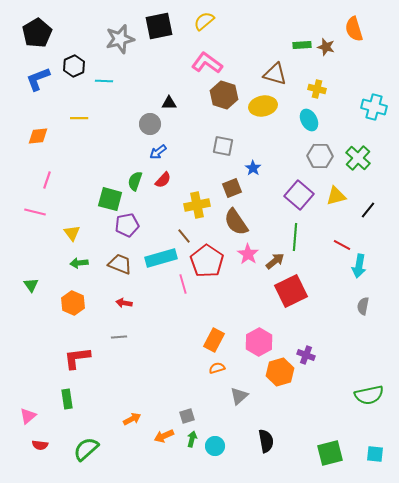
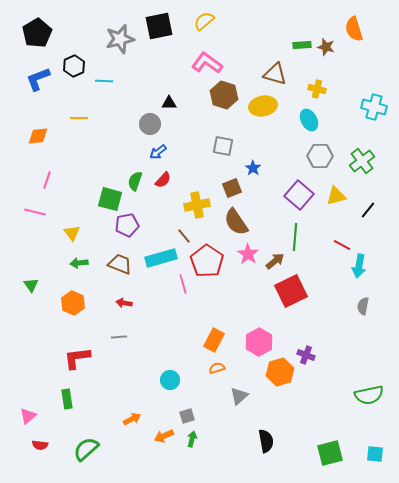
green cross at (358, 158): moved 4 px right, 3 px down; rotated 10 degrees clockwise
cyan circle at (215, 446): moved 45 px left, 66 px up
